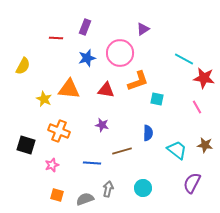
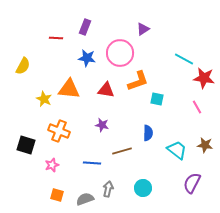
blue star: rotated 24 degrees clockwise
